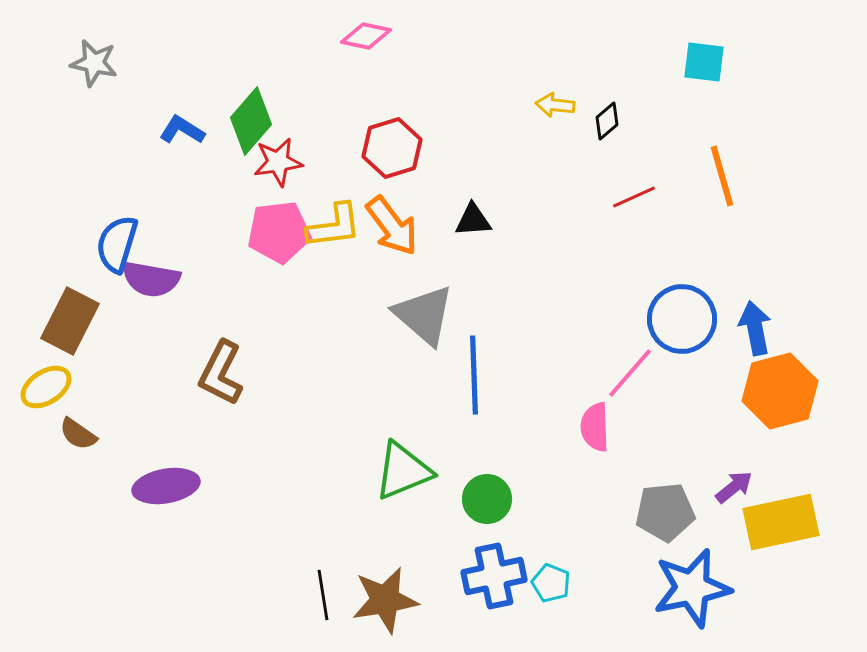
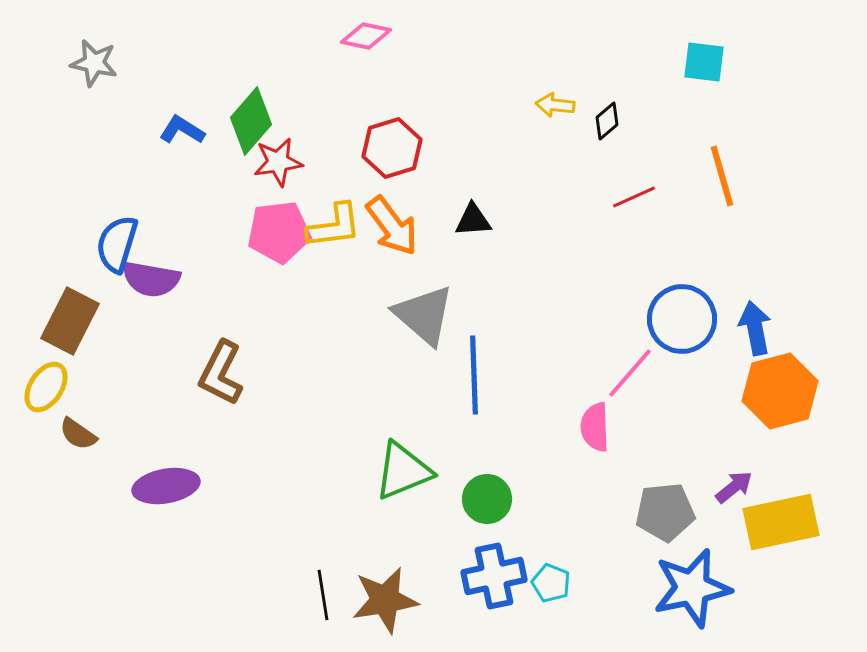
yellow ellipse: rotated 24 degrees counterclockwise
